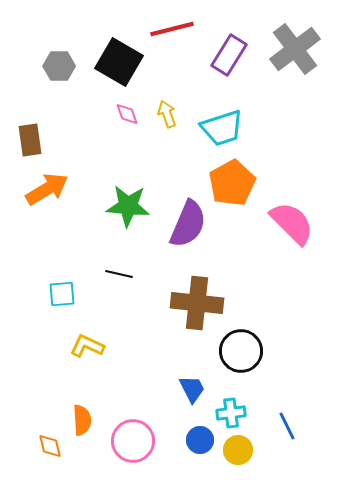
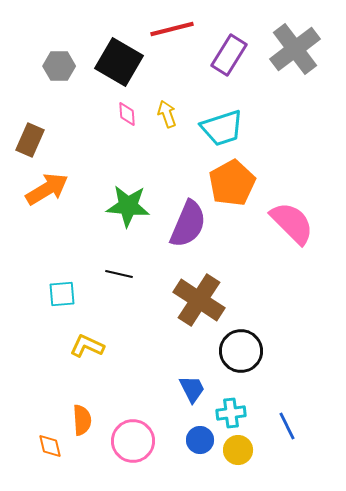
pink diamond: rotated 15 degrees clockwise
brown rectangle: rotated 32 degrees clockwise
brown cross: moved 2 px right, 3 px up; rotated 27 degrees clockwise
